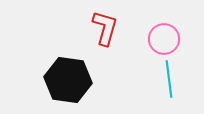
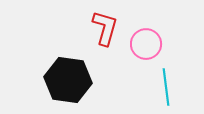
pink circle: moved 18 px left, 5 px down
cyan line: moved 3 px left, 8 px down
